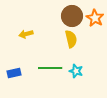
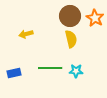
brown circle: moved 2 px left
cyan star: rotated 16 degrees counterclockwise
